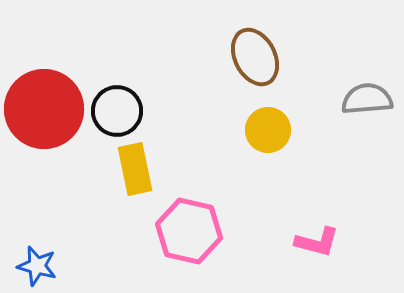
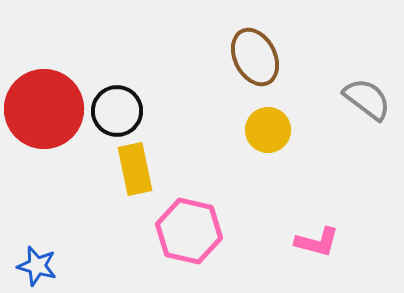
gray semicircle: rotated 42 degrees clockwise
